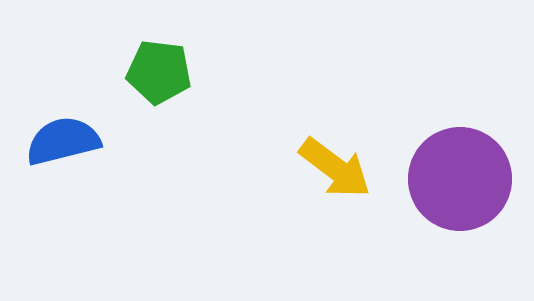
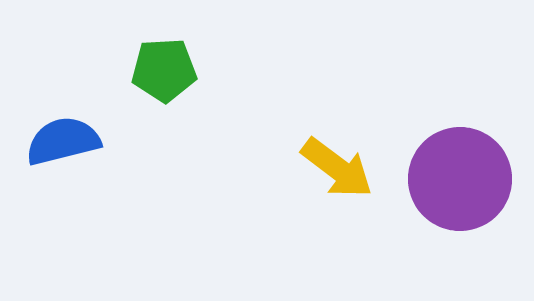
green pentagon: moved 5 px right, 2 px up; rotated 10 degrees counterclockwise
yellow arrow: moved 2 px right
